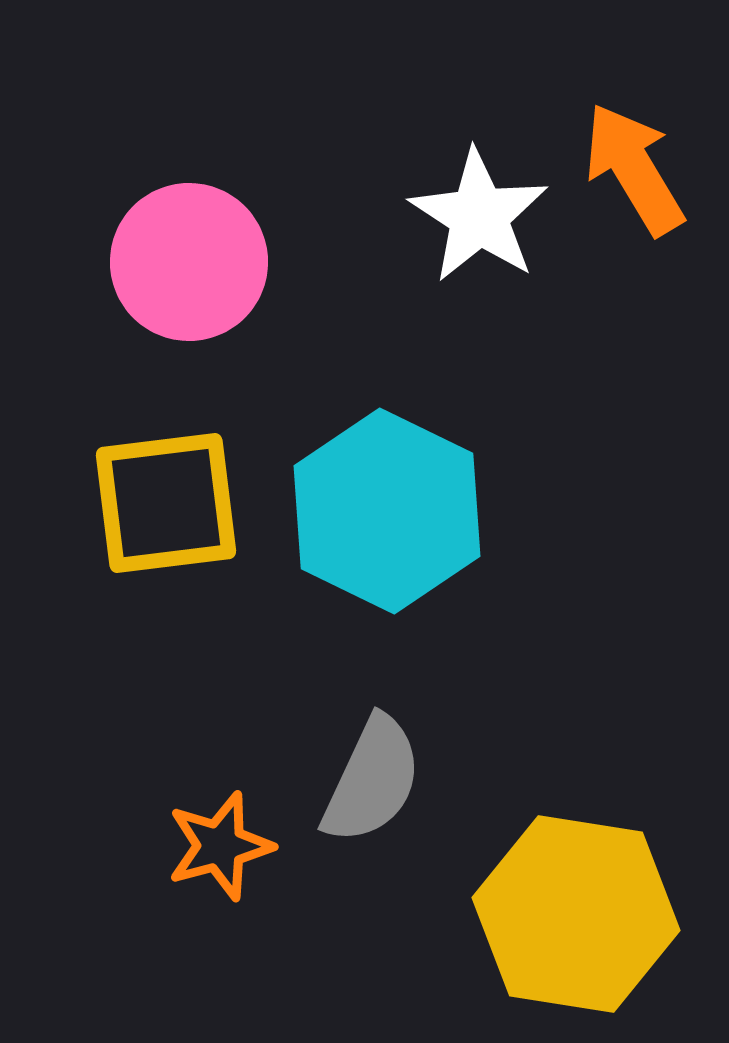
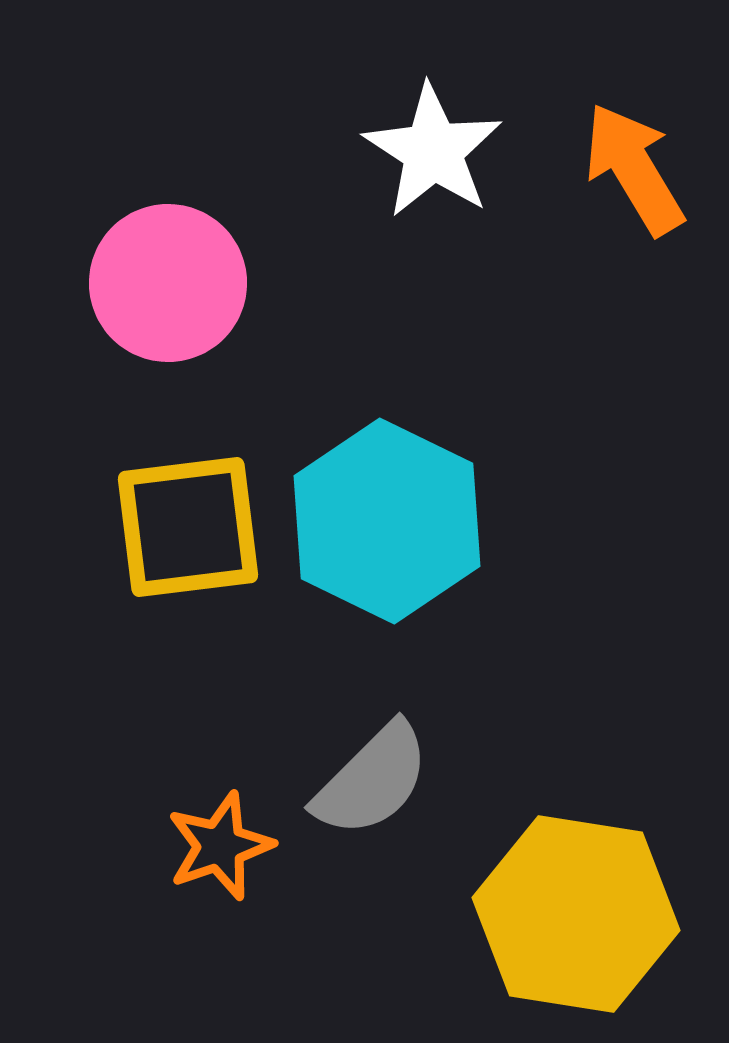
white star: moved 46 px left, 65 px up
pink circle: moved 21 px left, 21 px down
yellow square: moved 22 px right, 24 px down
cyan hexagon: moved 10 px down
gray semicircle: rotated 20 degrees clockwise
orange star: rotated 4 degrees counterclockwise
